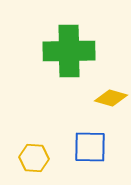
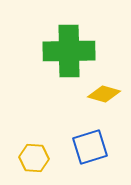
yellow diamond: moved 7 px left, 4 px up
blue square: rotated 18 degrees counterclockwise
